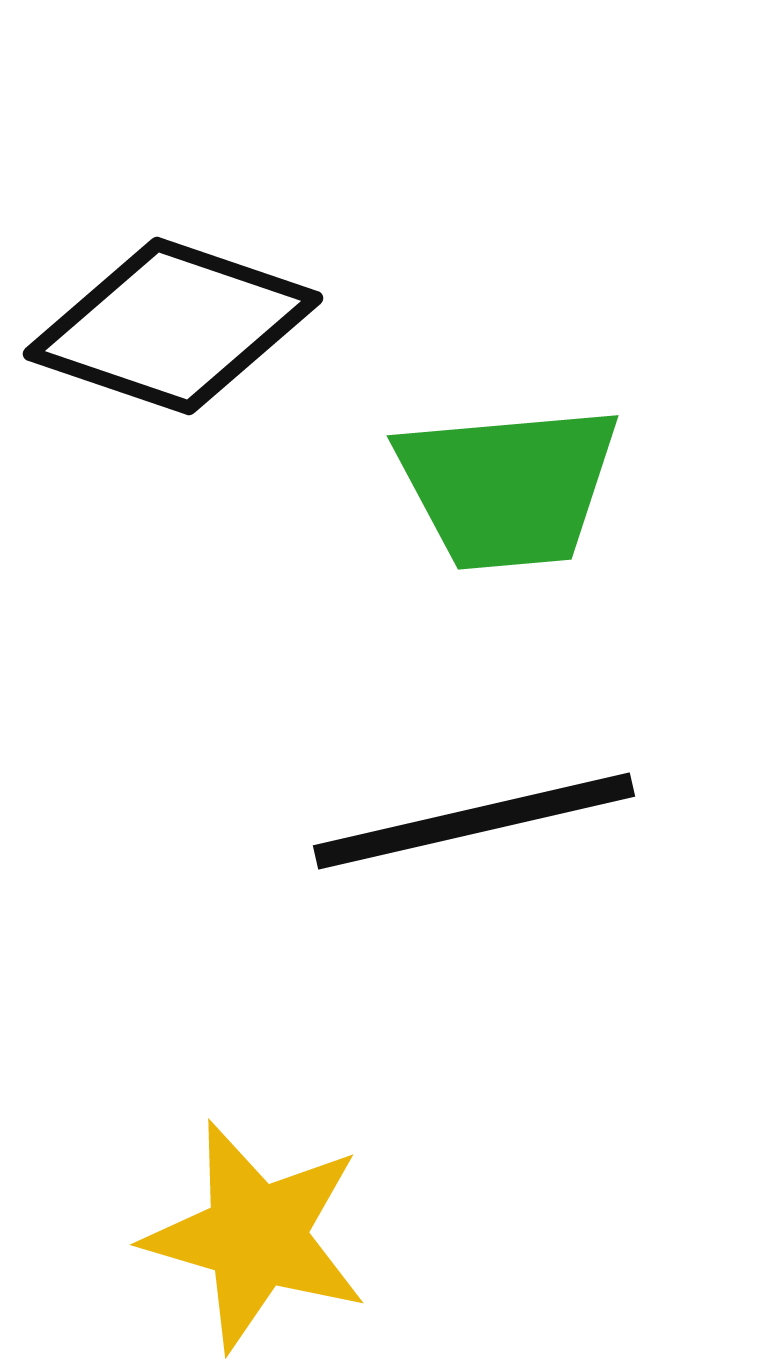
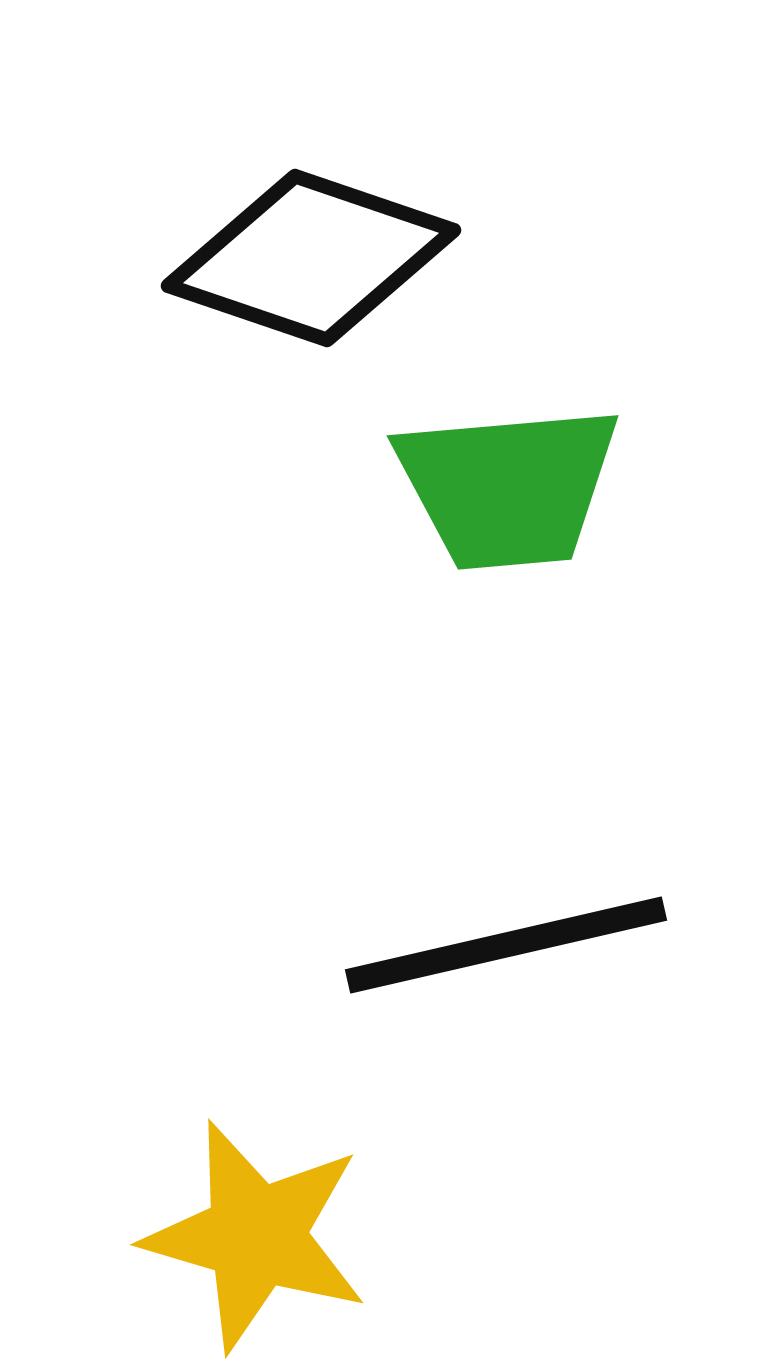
black diamond: moved 138 px right, 68 px up
black line: moved 32 px right, 124 px down
